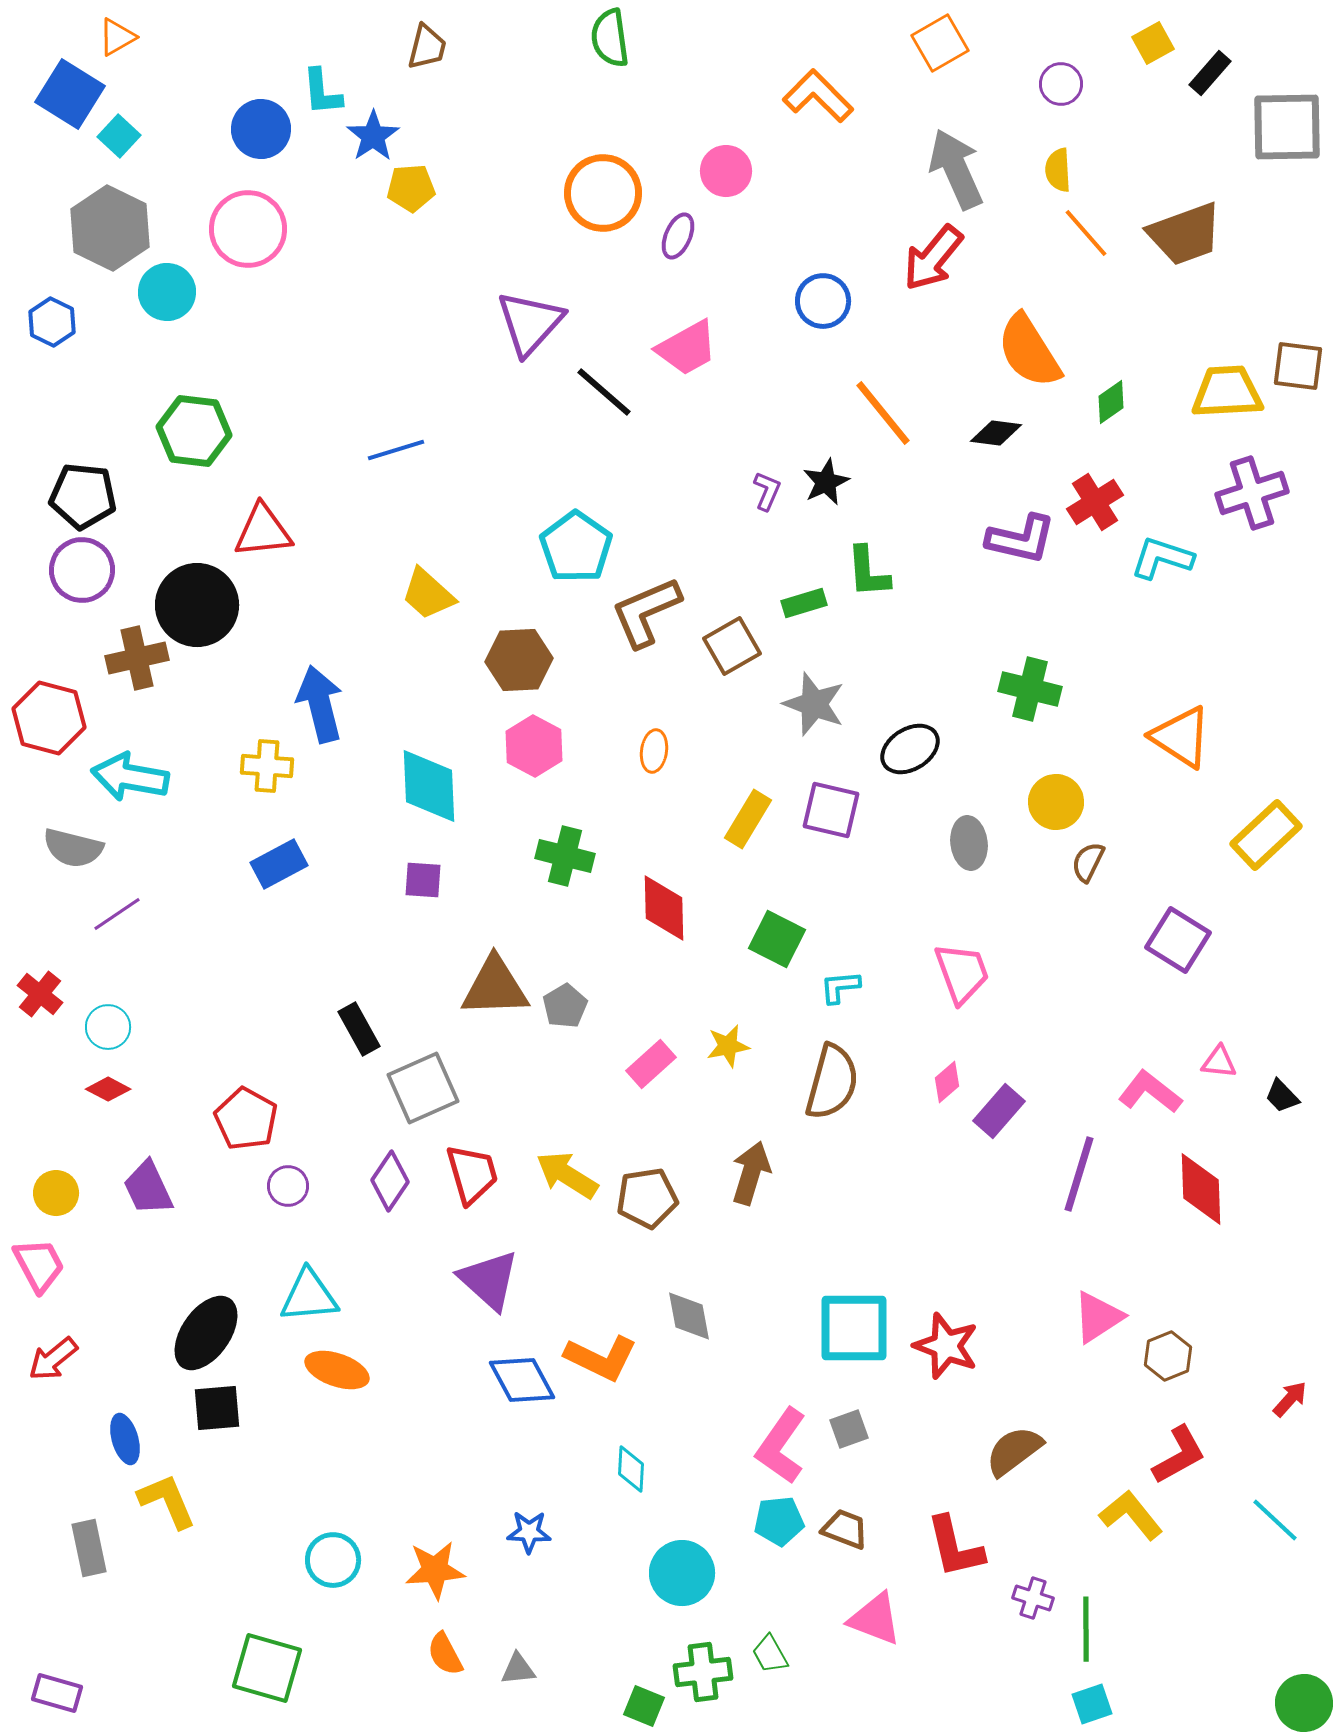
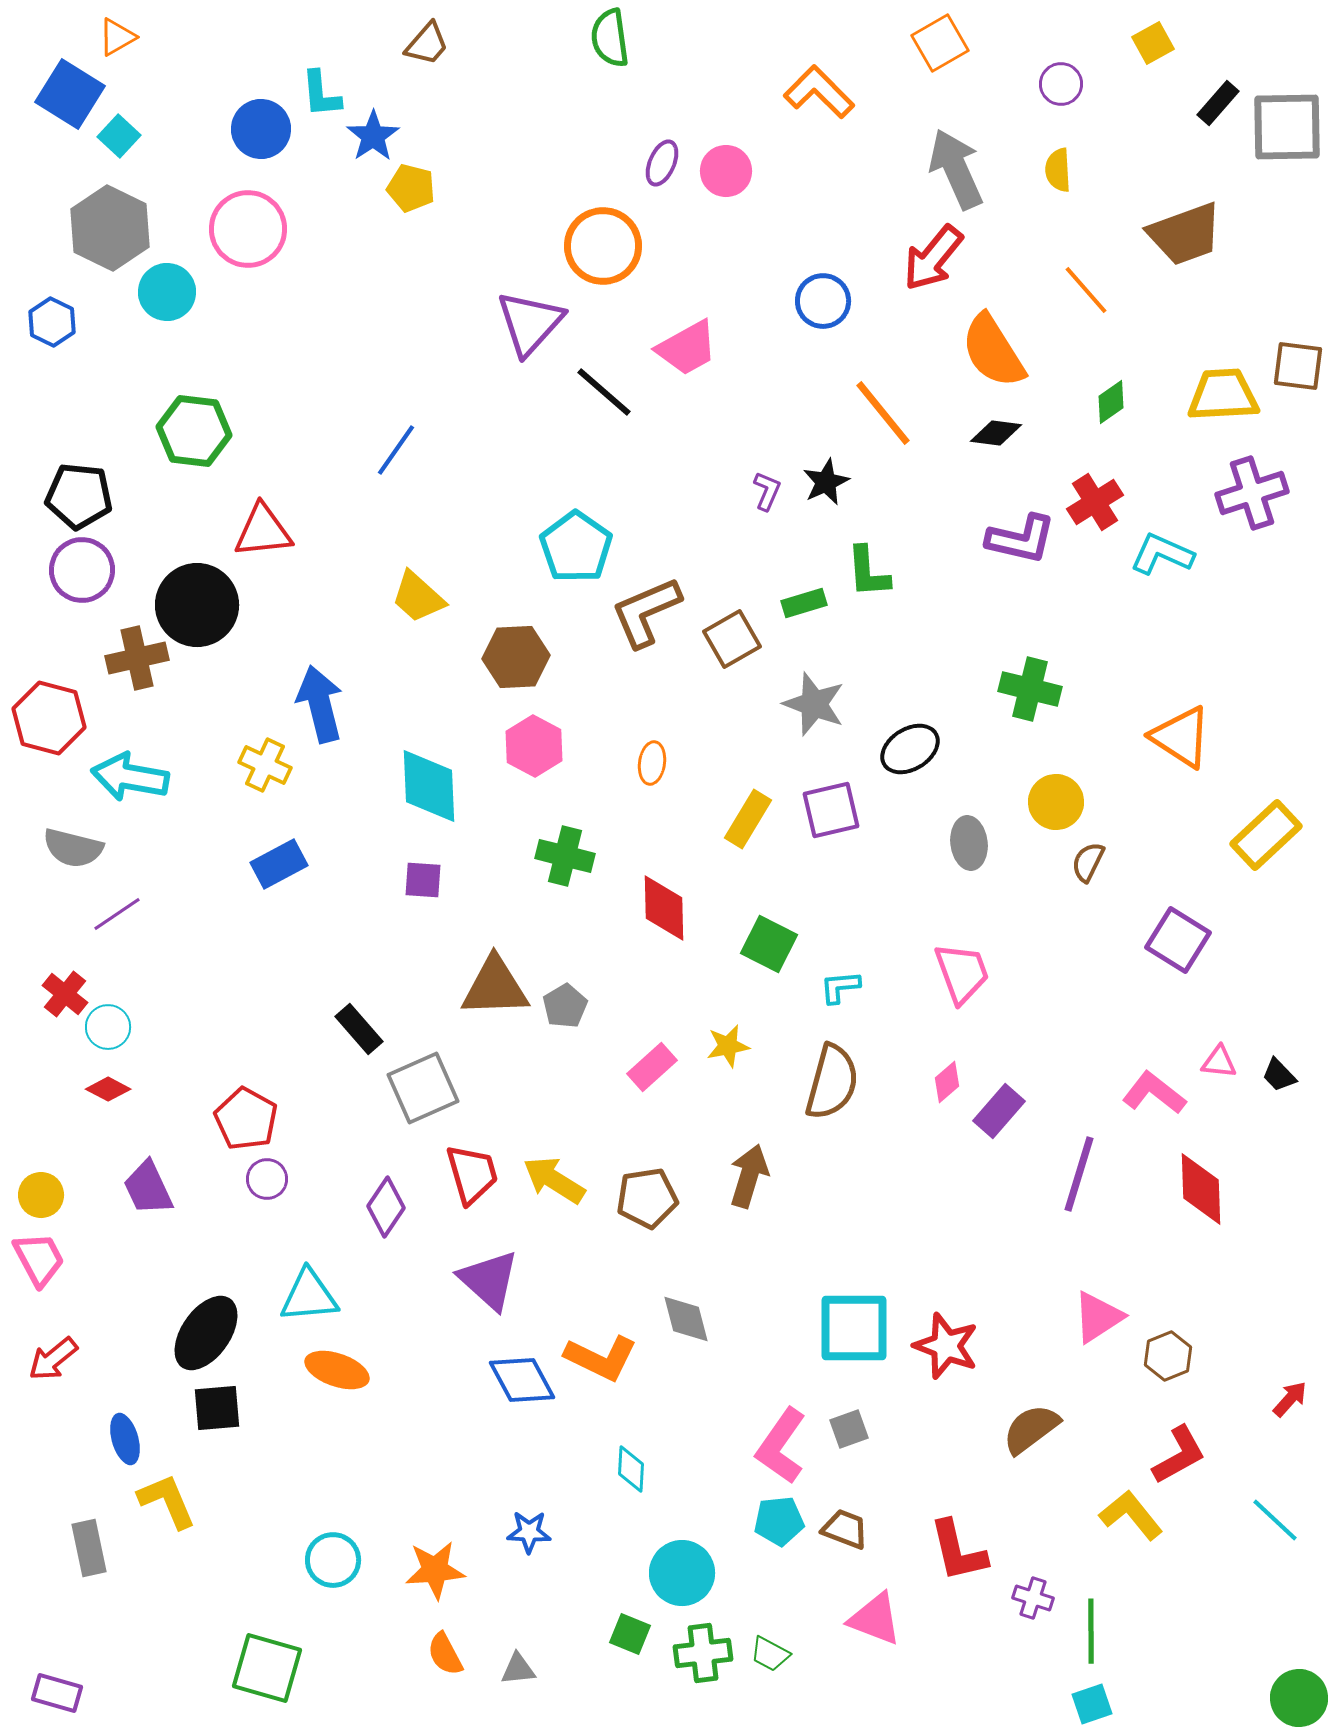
brown trapezoid at (427, 47): moved 3 px up; rotated 27 degrees clockwise
black rectangle at (1210, 73): moved 8 px right, 30 px down
cyan L-shape at (322, 92): moved 1 px left, 2 px down
orange L-shape at (818, 96): moved 1 px right, 4 px up
yellow pentagon at (411, 188): rotated 18 degrees clockwise
orange circle at (603, 193): moved 53 px down
orange line at (1086, 233): moved 57 px down
purple ellipse at (678, 236): moved 16 px left, 73 px up
orange semicircle at (1029, 351): moved 36 px left
yellow trapezoid at (1227, 392): moved 4 px left, 3 px down
blue line at (396, 450): rotated 38 degrees counterclockwise
black pentagon at (83, 496): moved 4 px left
cyan L-shape at (1162, 558): moved 4 px up; rotated 6 degrees clockwise
yellow trapezoid at (428, 594): moved 10 px left, 3 px down
brown square at (732, 646): moved 7 px up
brown hexagon at (519, 660): moved 3 px left, 3 px up
orange ellipse at (654, 751): moved 2 px left, 12 px down
yellow cross at (267, 766): moved 2 px left, 1 px up; rotated 21 degrees clockwise
purple square at (831, 810): rotated 26 degrees counterclockwise
green square at (777, 939): moved 8 px left, 5 px down
red cross at (40, 994): moved 25 px right
black rectangle at (359, 1029): rotated 12 degrees counterclockwise
pink rectangle at (651, 1064): moved 1 px right, 3 px down
pink L-shape at (1150, 1092): moved 4 px right, 1 px down
black trapezoid at (1282, 1096): moved 3 px left, 21 px up
brown arrow at (751, 1173): moved 2 px left, 3 px down
yellow arrow at (567, 1175): moved 13 px left, 5 px down
purple diamond at (390, 1181): moved 4 px left, 26 px down
purple circle at (288, 1186): moved 21 px left, 7 px up
yellow circle at (56, 1193): moved 15 px left, 2 px down
pink trapezoid at (39, 1265): moved 6 px up
gray diamond at (689, 1316): moved 3 px left, 3 px down; rotated 4 degrees counterclockwise
brown semicircle at (1014, 1451): moved 17 px right, 22 px up
red L-shape at (955, 1547): moved 3 px right, 4 px down
green line at (1086, 1629): moved 5 px right, 2 px down
green trapezoid at (770, 1654): rotated 33 degrees counterclockwise
green cross at (703, 1672): moved 19 px up
green circle at (1304, 1703): moved 5 px left, 5 px up
green square at (644, 1706): moved 14 px left, 72 px up
